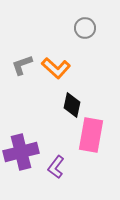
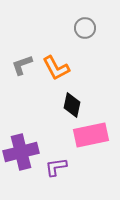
orange L-shape: rotated 20 degrees clockwise
pink rectangle: rotated 68 degrees clockwise
purple L-shape: rotated 45 degrees clockwise
